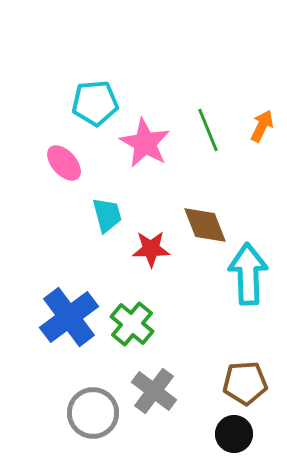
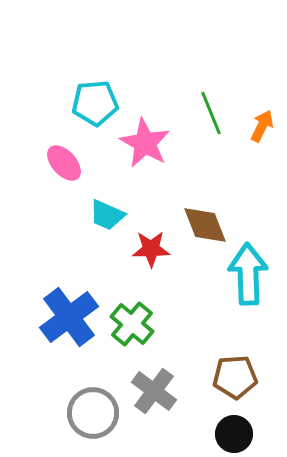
green line: moved 3 px right, 17 px up
cyan trapezoid: rotated 129 degrees clockwise
brown pentagon: moved 10 px left, 6 px up
